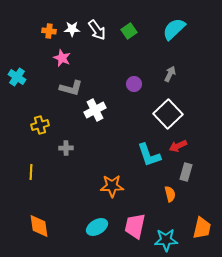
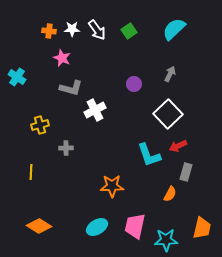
orange semicircle: rotated 42 degrees clockwise
orange diamond: rotated 50 degrees counterclockwise
